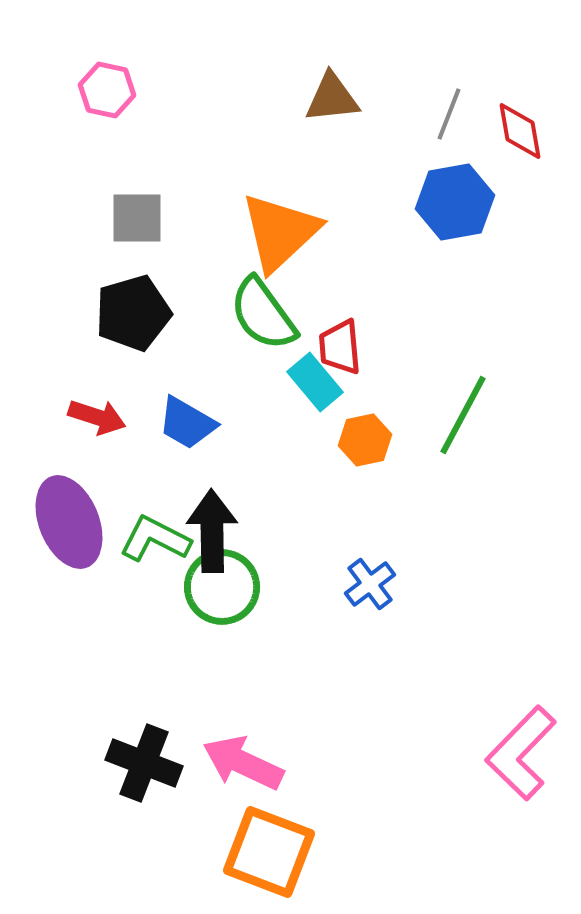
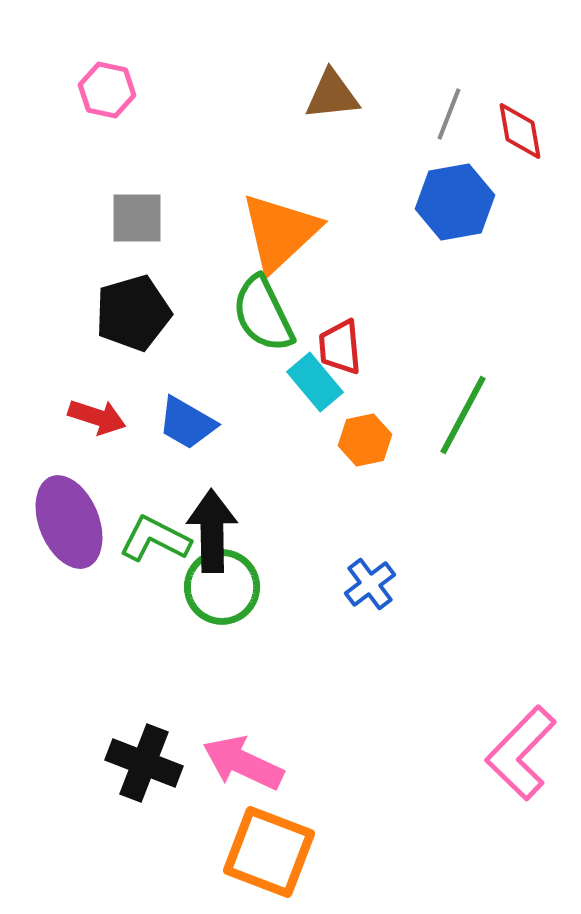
brown triangle: moved 3 px up
green semicircle: rotated 10 degrees clockwise
